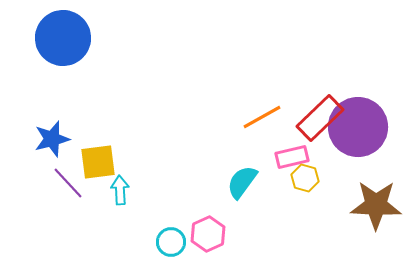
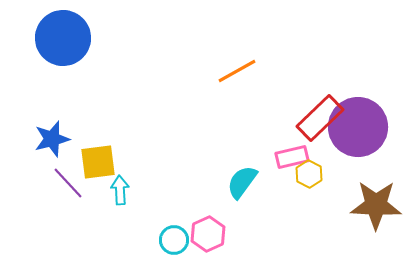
orange line: moved 25 px left, 46 px up
yellow hexagon: moved 4 px right, 4 px up; rotated 12 degrees clockwise
cyan circle: moved 3 px right, 2 px up
